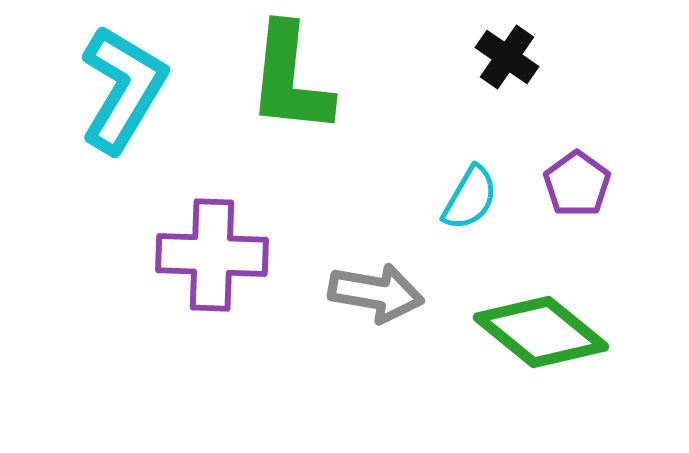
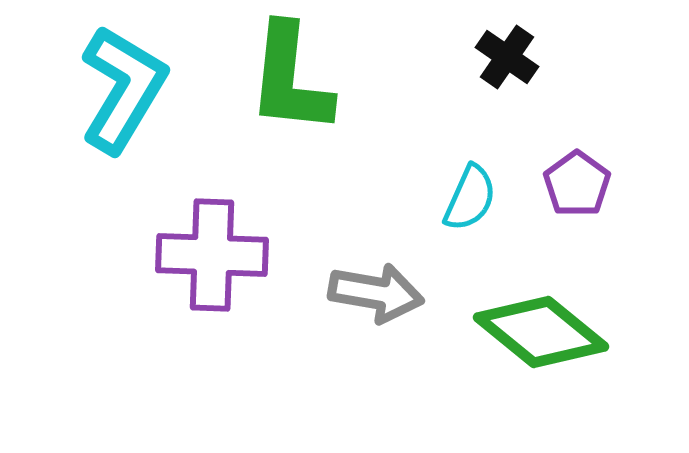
cyan semicircle: rotated 6 degrees counterclockwise
